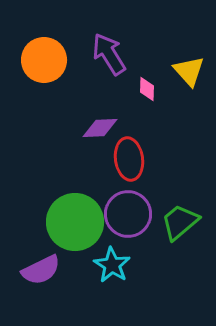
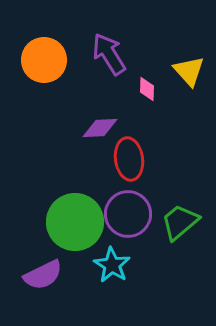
purple semicircle: moved 2 px right, 5 px down
